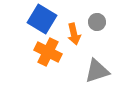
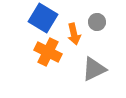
blue square: moved 1 px right, 1 px up
gray triangle: moved 3 px left, 2 px up; rotated 8 degrees counterclockwise
